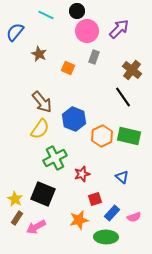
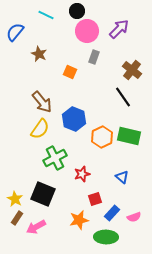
orange square: moved 2 px right, 4 px down
orange hexagon: moved 1 px down
